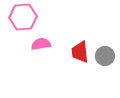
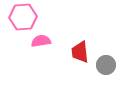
pink semicircle: moved 3 px up
gray circle: moved 1 px right, 9 px down
